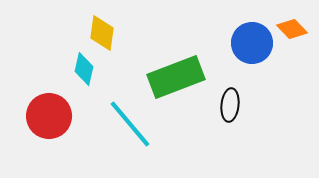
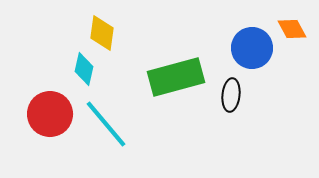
orange diamond: rotated 16 degrees clockwise
blue circle: moved 5 px down
green rectangle: rotated 6 degrees clockwise
black ellipse: moved 1 px right, 10 px up
red circle: moved 1 px right, 2 px up
cyan line: moved 24 px left
